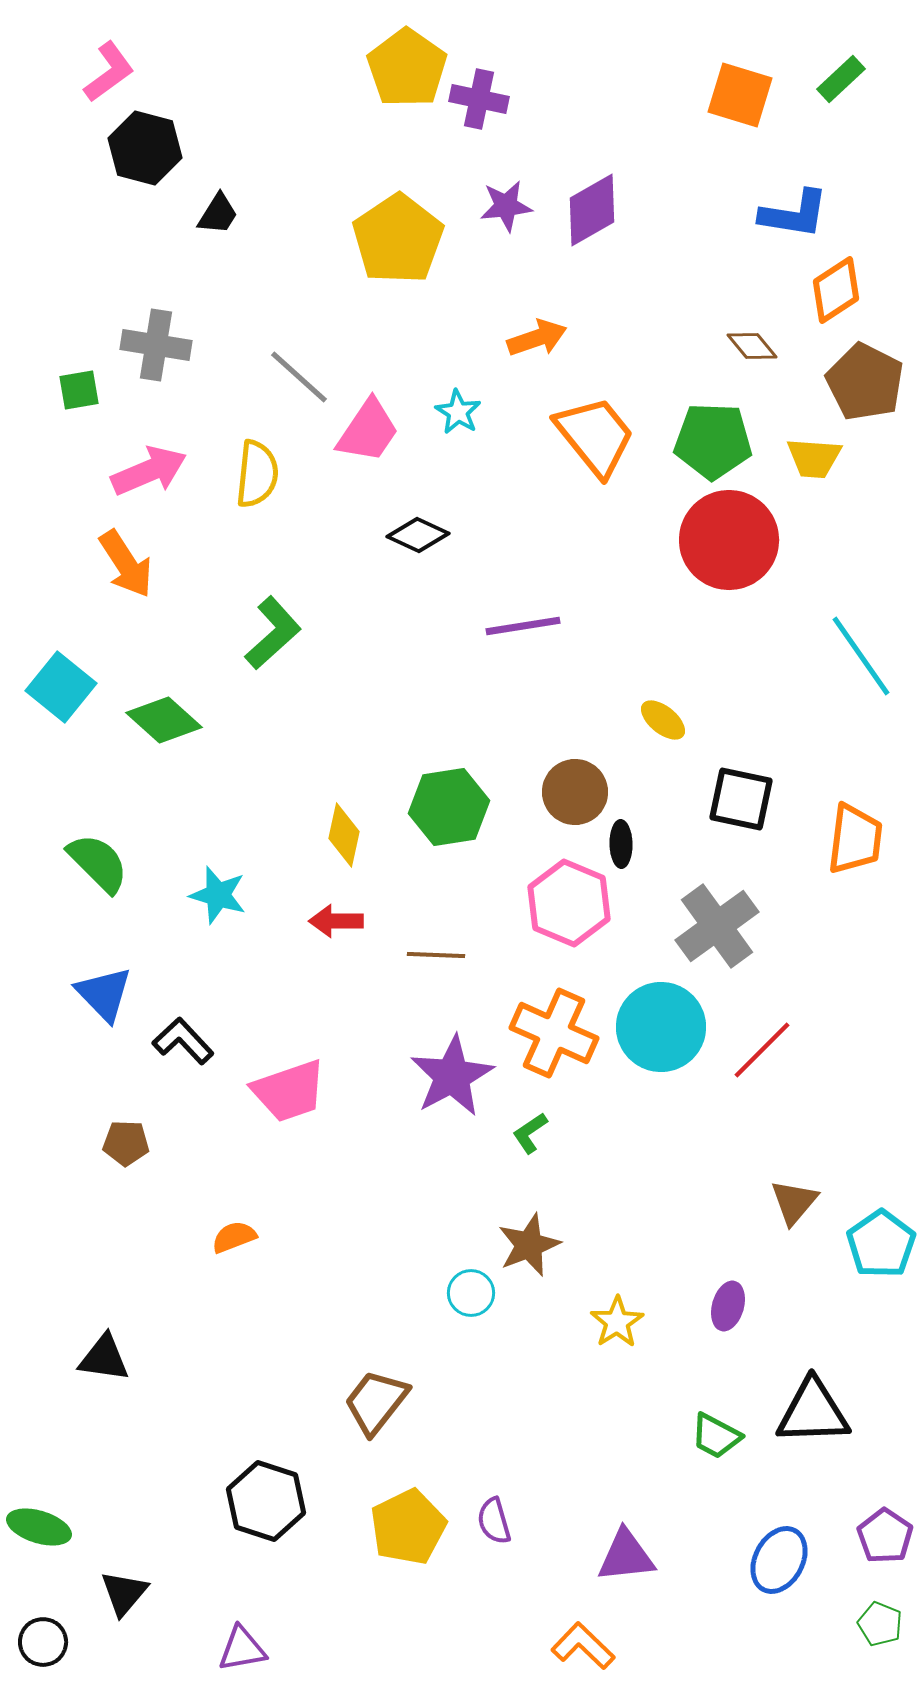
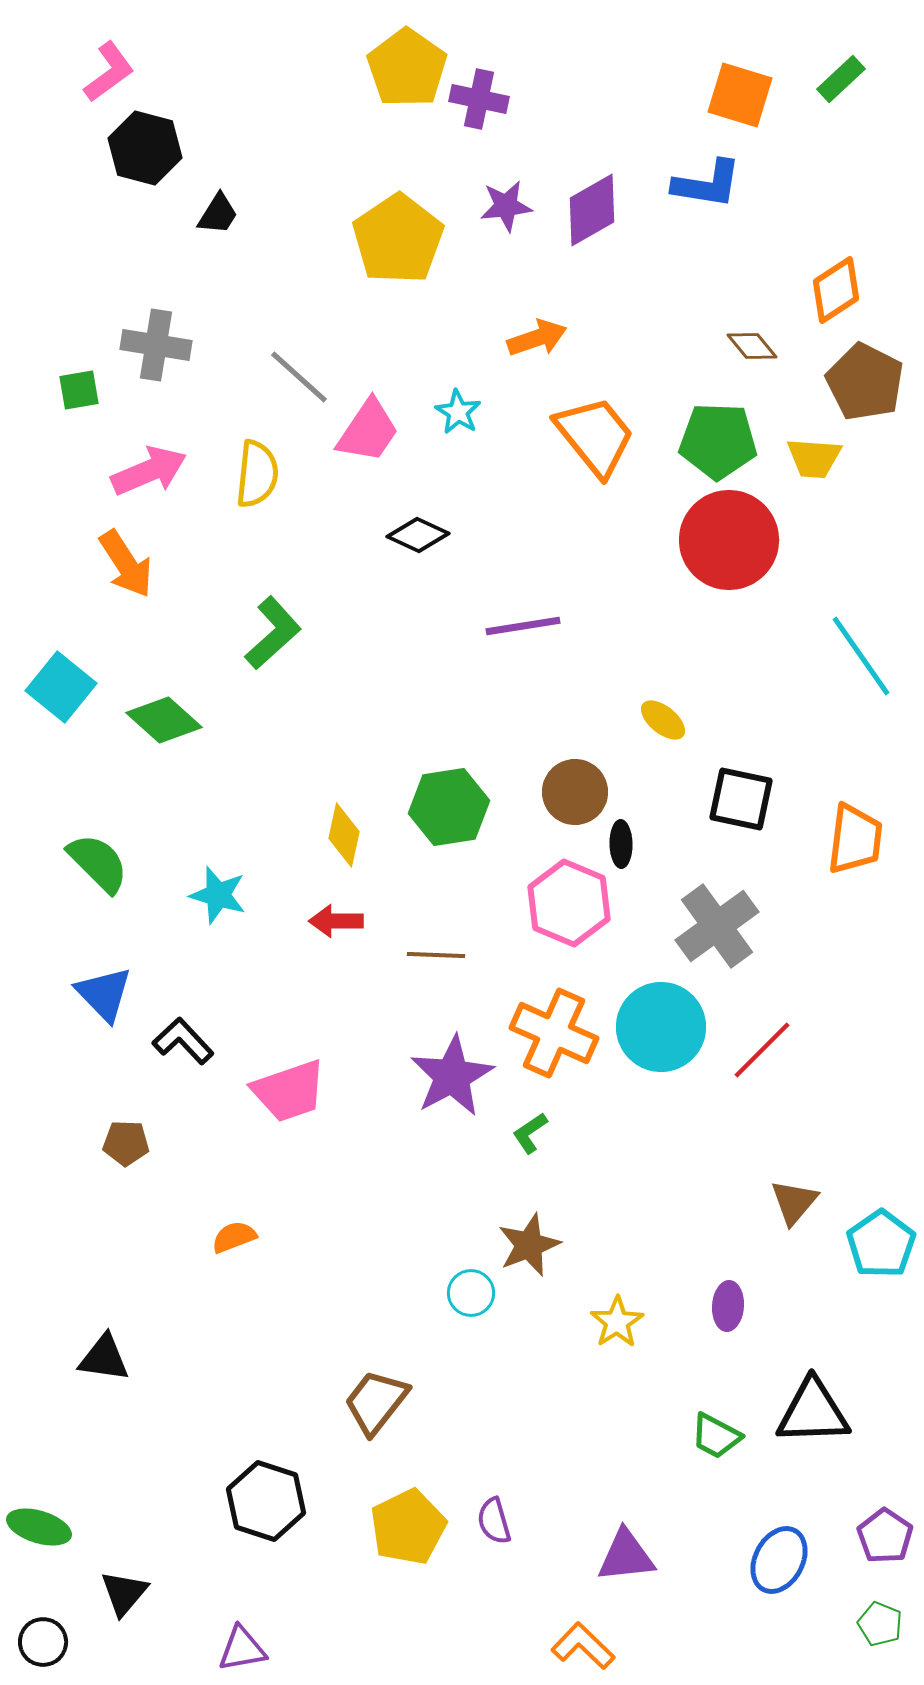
blue L-shape at (794, 214): moved 87 px left, 30 px up
green pentagon at (713, 441): moved 5 px right
purple ellipse at (728, 1306): rotated 12 degrees counterclockwise
